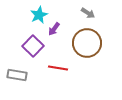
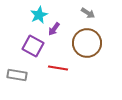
purple square: rotated 15 degrees counterclockwise
